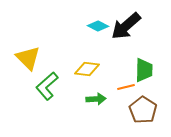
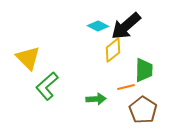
yellow diamond: moved 26 px right, 19 px up; rotated 45 degrees counterclockwise
